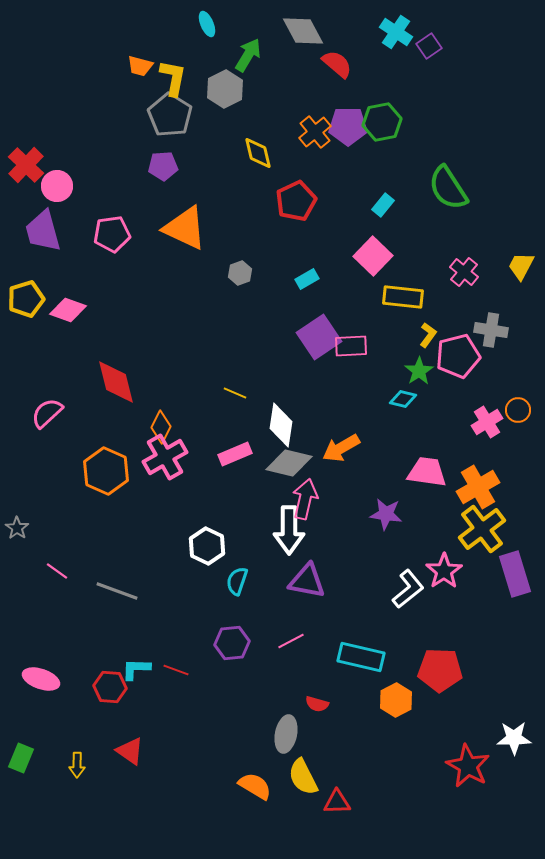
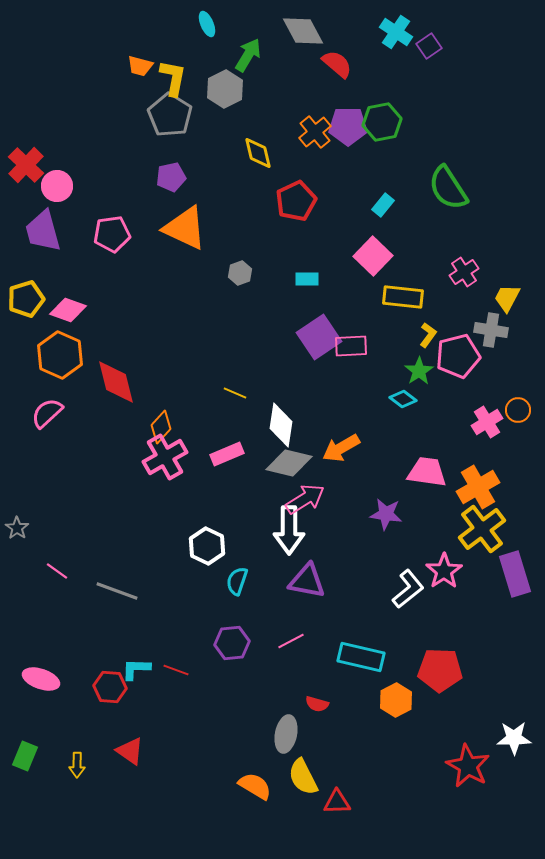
purple pentagon at (163, 166): moved 8 px right, 11 px down; rotated 8 degrees counterclockwise
yellow trapezoid at (521, 266): moved 14 px left, 32 px down
pink cross at (464, 272): rotated 16 degrees clockwise
cyan rectangle at (307, 279): rotated 30 degrees clockwise
cyan diamond at (403, 399): rotated 24 degrees clockwise
orange diamond at (161, 427): rotated 16 degrees clockwise
pink rectangle at (235, 454): moved 8 px left
orange hexagon at (106, 471): moved 46 px left, 116 px up
pink arrow at (305, 499): rotated 45 degrees clockwise
green rectangle at (21, 758): moved 4 px right, 2 px up
